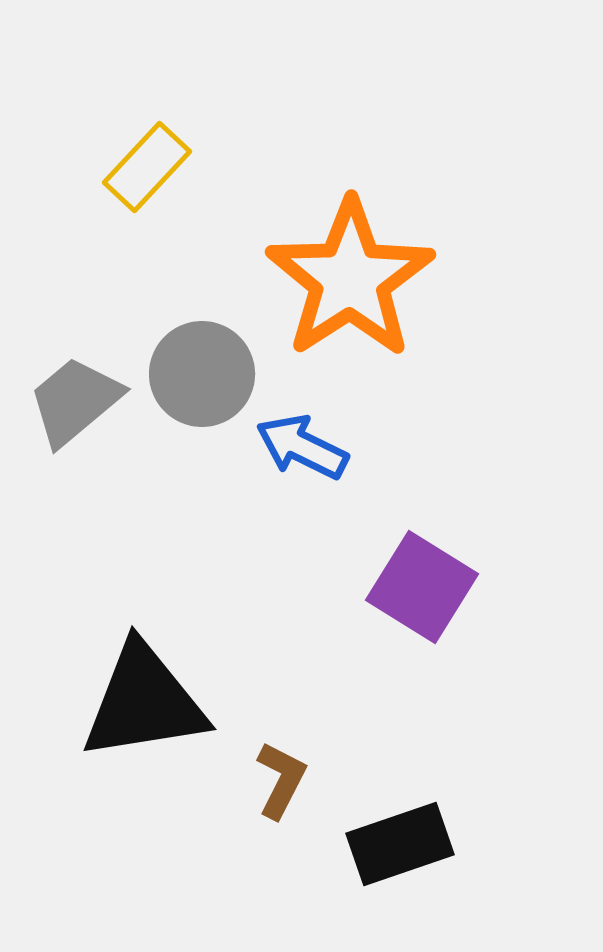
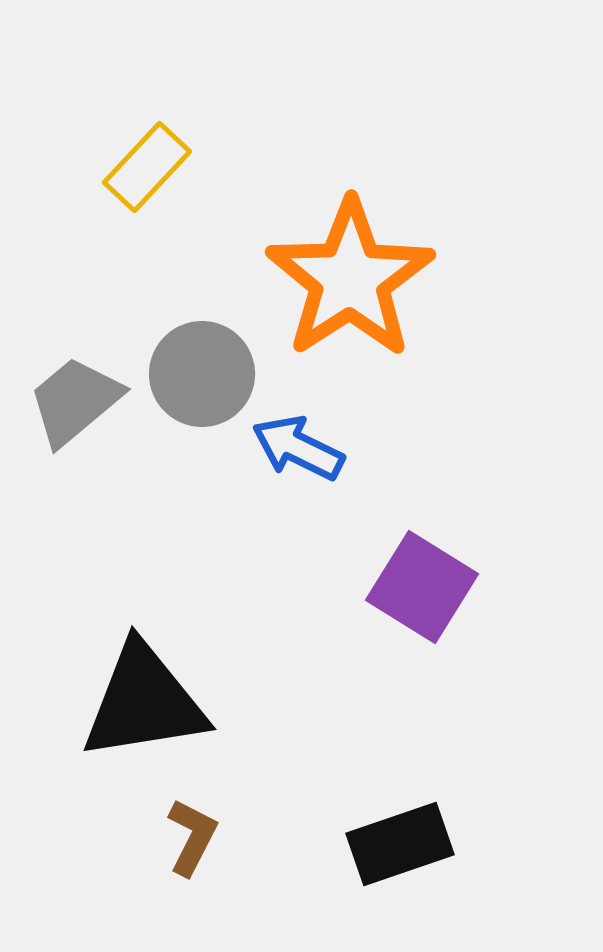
blue arrow: moved 4 px left, 1 px down
brown L-shape: moved 89 px left, 57 px down
